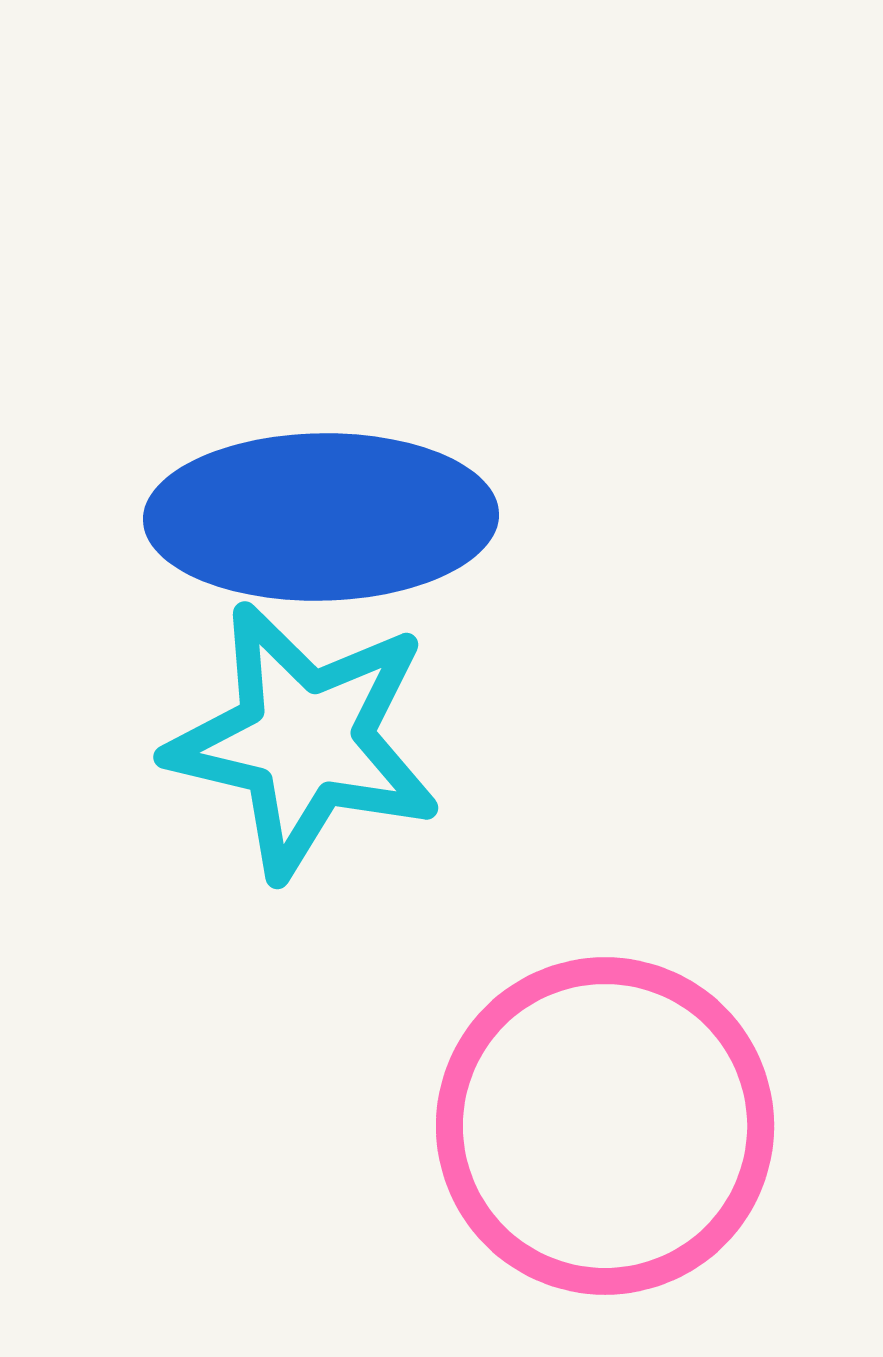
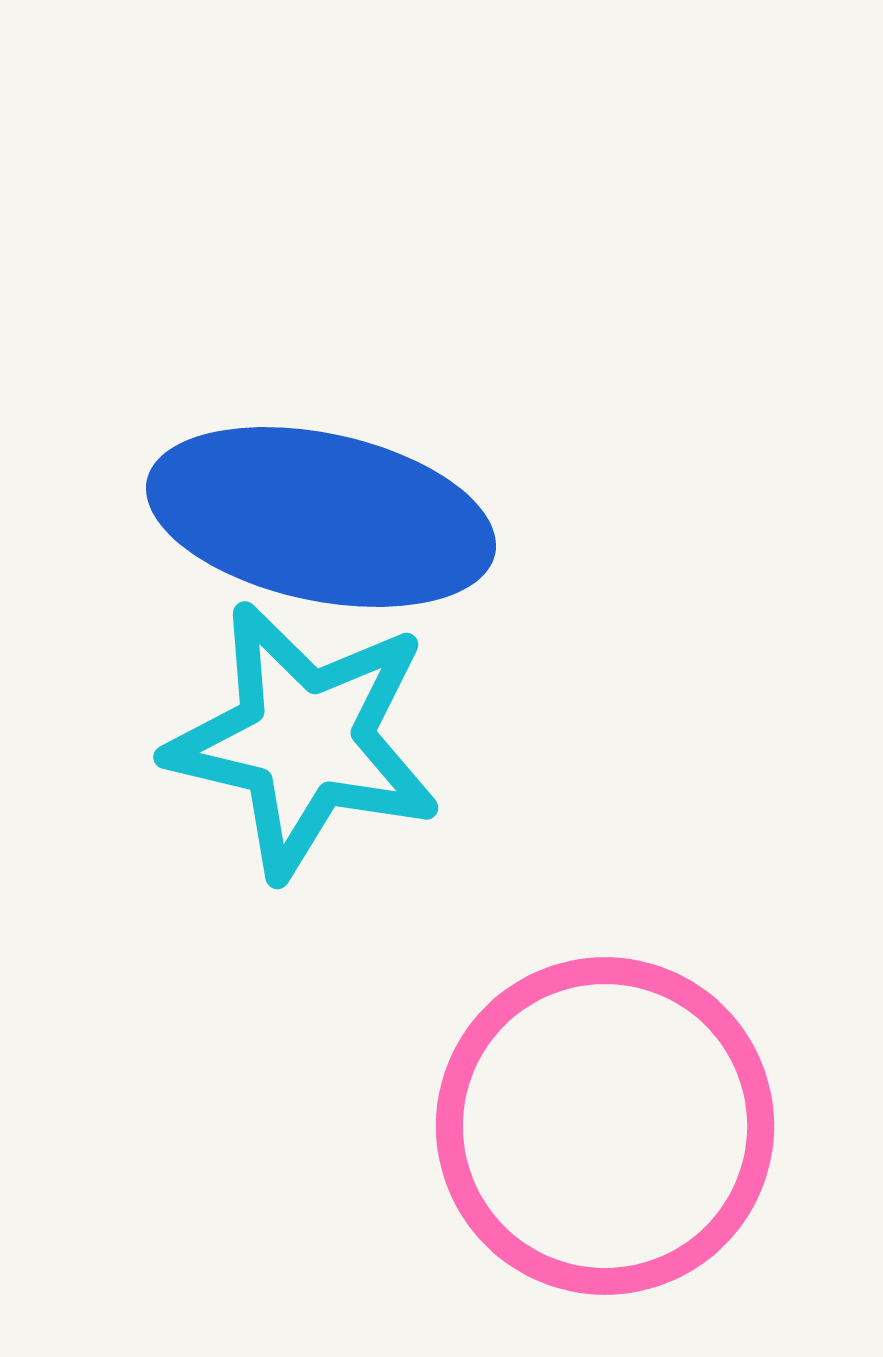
blue ellipse: rotated 13 degrees clockwise
